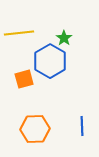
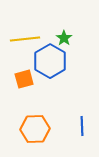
yellow line: moved 6 px right, 6 px down
